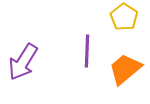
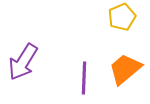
yellow pentagon: moved 2 px left; rotated 16 degrees clockwise
purple line: moved 3 px left, 27 px down
